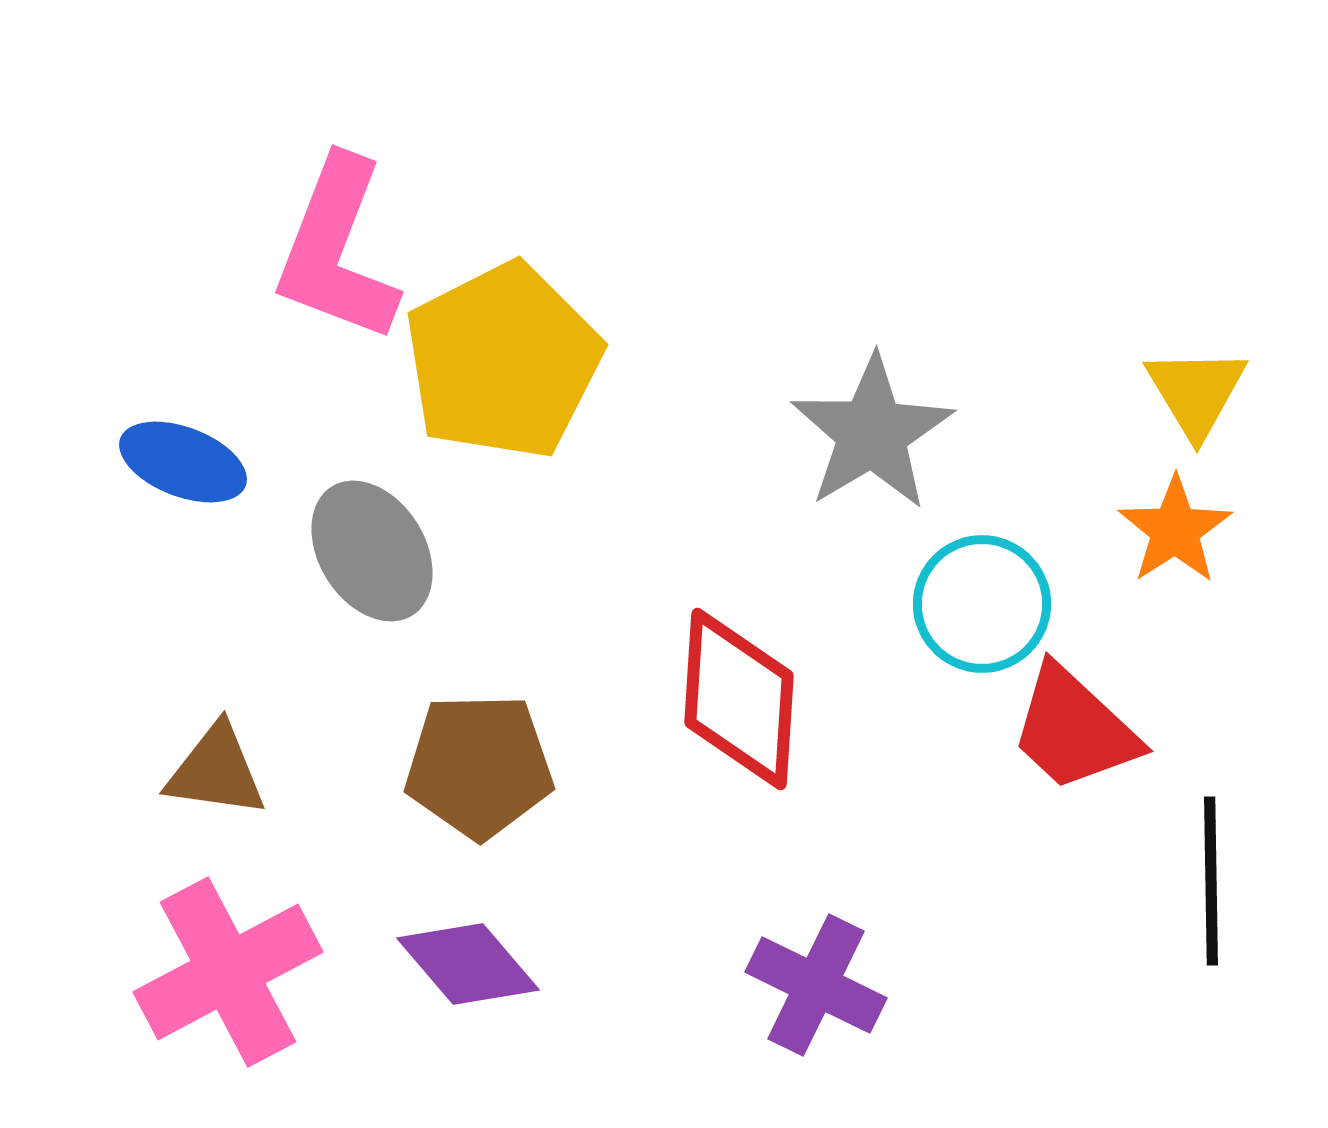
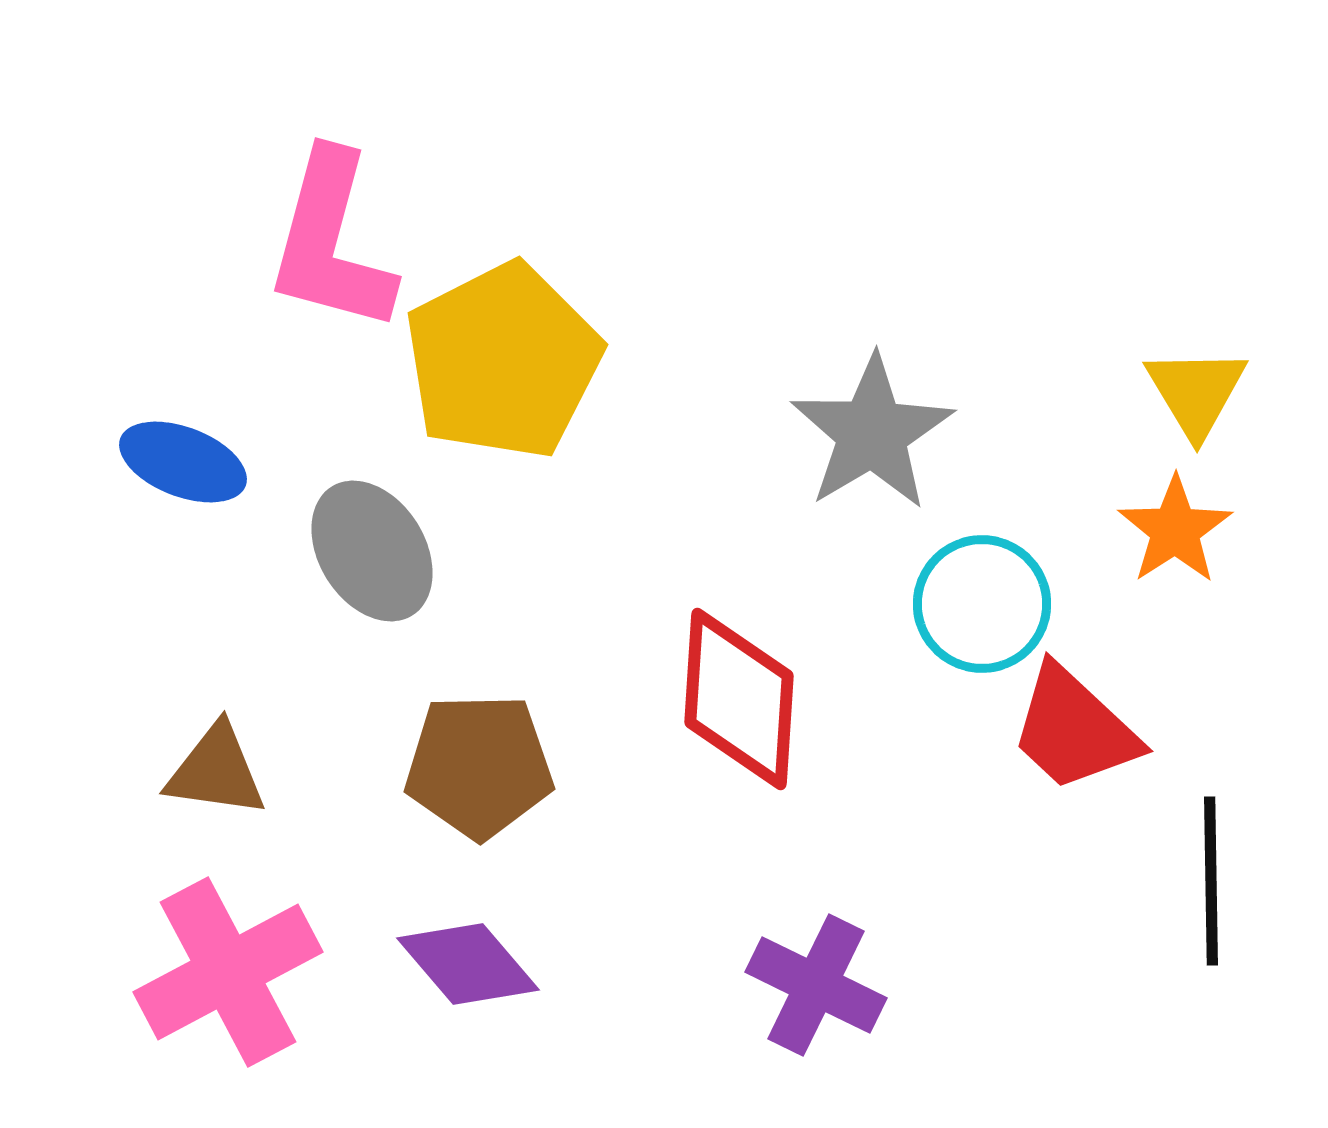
pink L-shape: moved 6 px left, 8 px up; rotated 6 degrees counterclockwise
